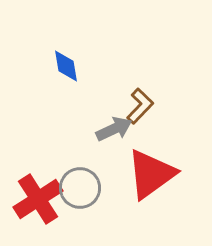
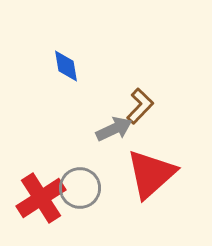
red triangle: rotated 6 degrees counterclockwise
red cross: moved 3 px right, 1 px up
